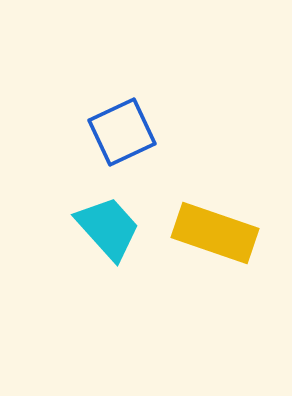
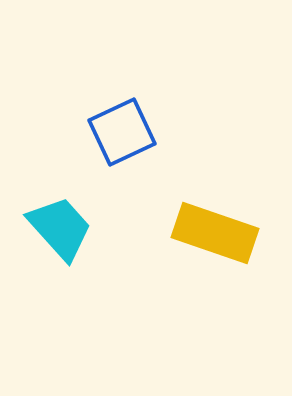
cyan trapezoid: moved 48 px left
